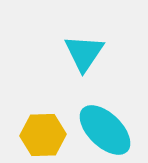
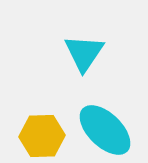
yellow hexagon: moved 1 px left, 1 px down
